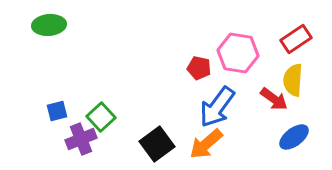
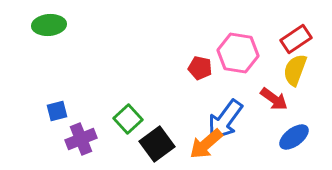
red pentagon: moved 1 px right
yellow semicircle: moved 2 px right, 10 px up; rotated 16 degrees clockwise
blue arrow: moved 8 px right, 13 px down
green square: moved 27 px right, 2 px down
